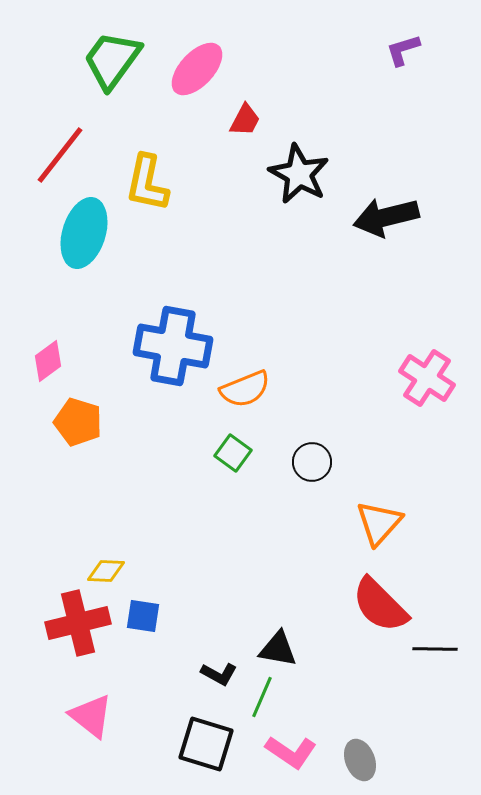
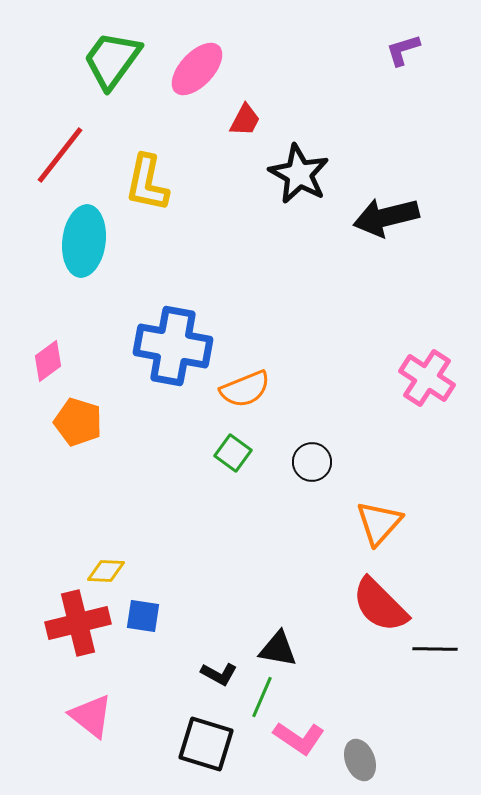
cyan ellipse: moved 8 px down; rotated 10 degrees counterclockwise
pink L-shape: moved 8 px right, 14 px up
